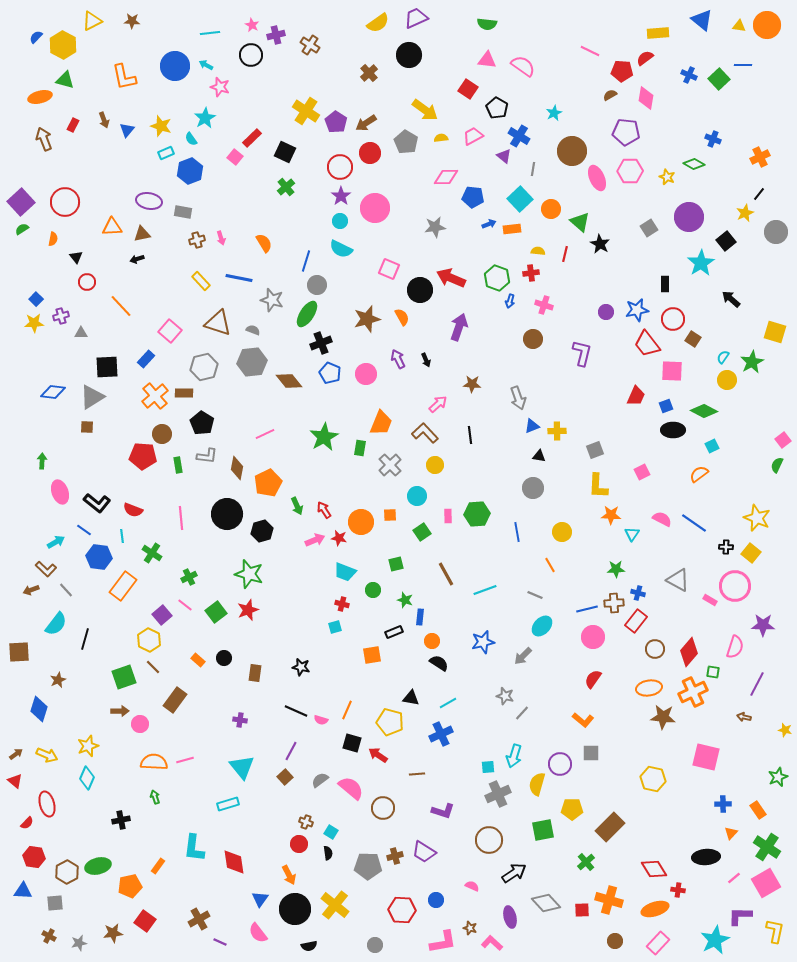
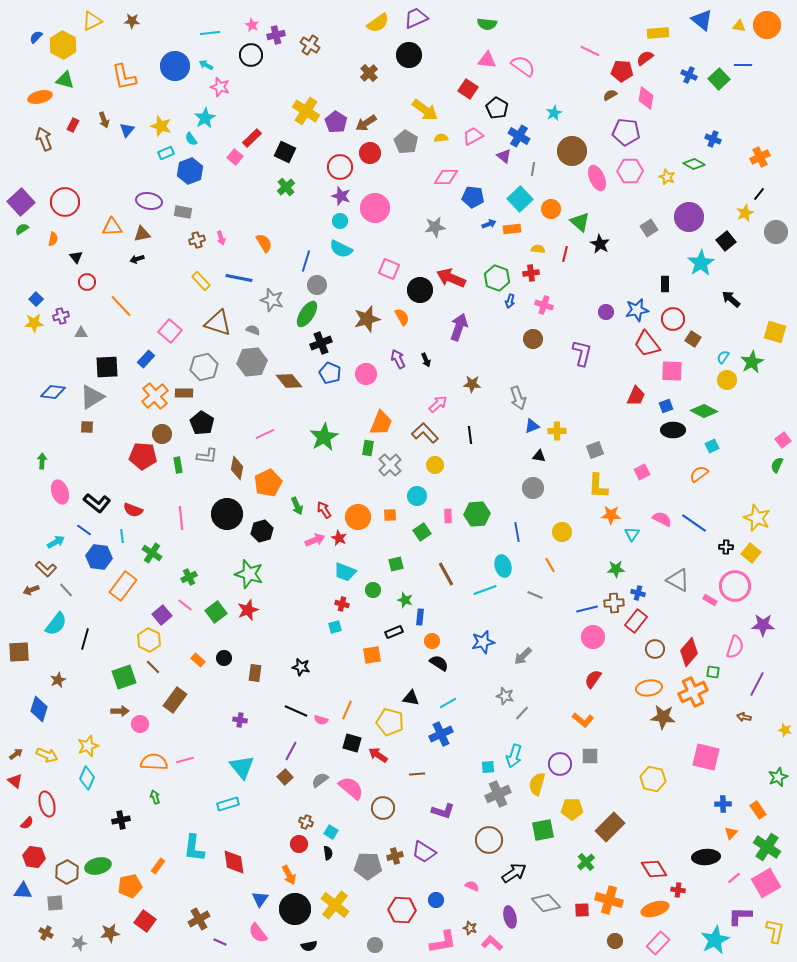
purple star at (341, 196): rotated 18 degrees counterclockwise
yellow semicircle at (538, 251): moved 2 px up
green rectangle at (360, 448): moved 8 px right
orange circle at (361, 522): moved 3 px left, 5 px up
red star at (339, 538): rotated 14 degrees clockwise
cyan ellipse at (542, 626): moved 39 px left, 60 px up; rotated 60 degrees counterclockwise
gray square at (591, 753): moved 1 px left, 3 px down
brown star at (113, 933): moved 3 px left
brown cross at (49, 936): moved 3 px left, 3 px up
